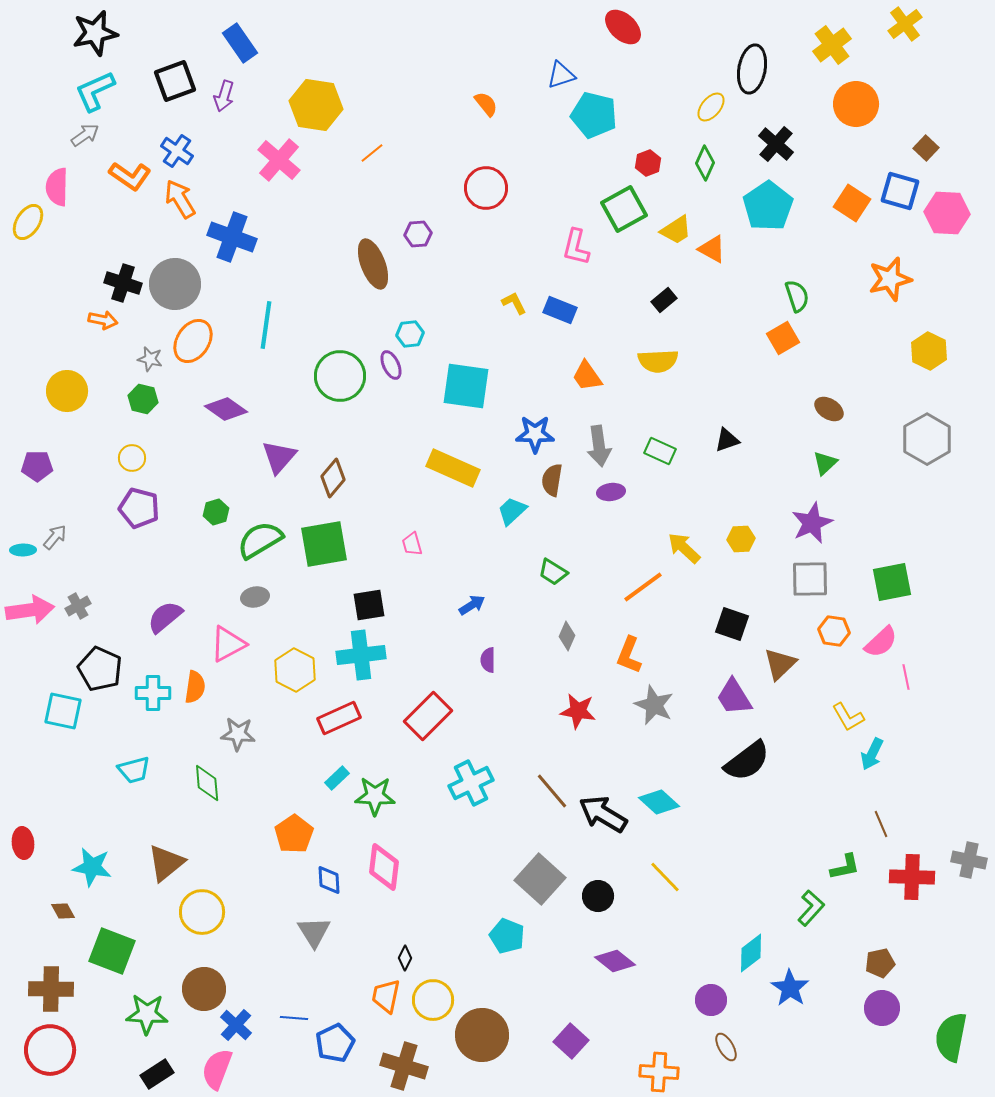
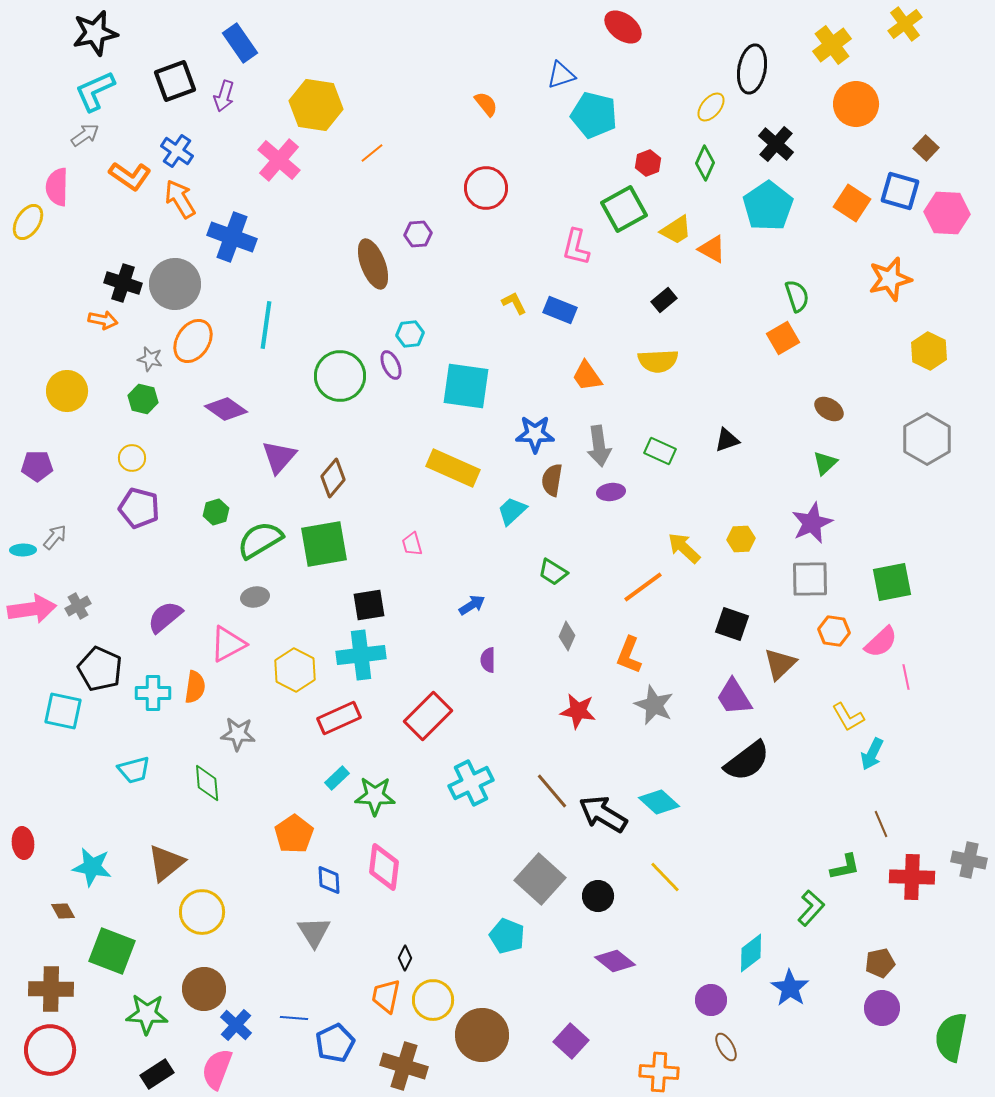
red ellipse at (623, 27): rotated 6 degrees counterclockwise
pink arrow at (30, 610): moved 2 px right, 1 px up
